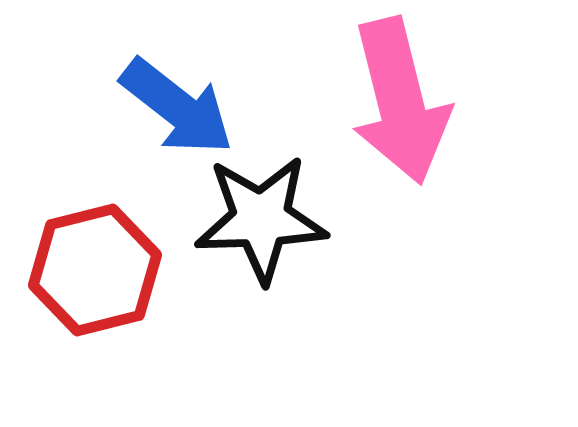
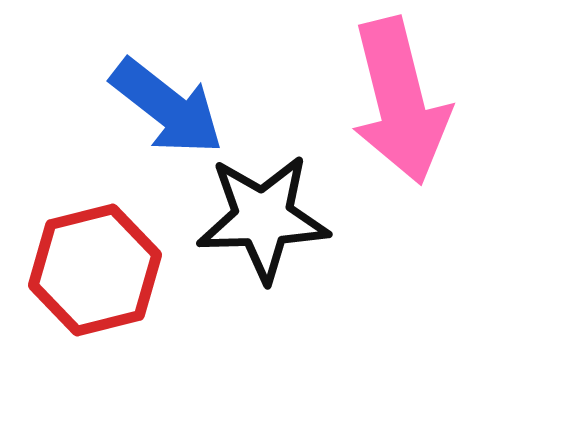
blue arrow: moved 10 px left
black star: moved 2 px right, 1 px up
